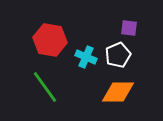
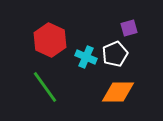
purple square: rotated 24 degrees counterclockwise
red hexagon: rotated 16 degrees clockwise
white pentagon: moved 3 px left, 1 px up
